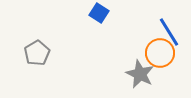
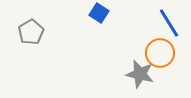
blue line: moved 9 px up
gray pentagon: moved 6 px left, 21 px up
gray star: rotated 12 degrees counterclockwise
